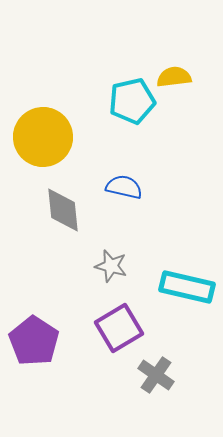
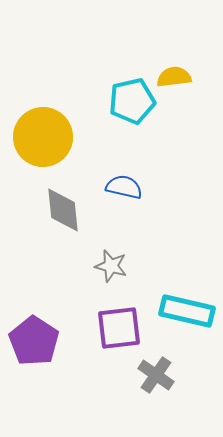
cyan rectangle: moved 24 px down
purple square: rotated 24 degrees clockwise
